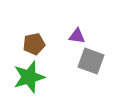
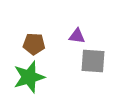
brown pentagon: rotated 15 degrees clockwise
gray square: moved 2 px right; rotated 16 degrees counterclockwise
